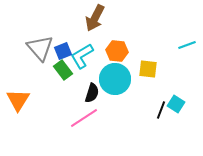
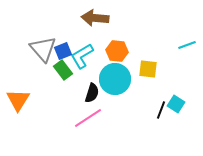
brown arrow: rotated 68 degrees clockwise
gray triangle: moved 3 px right, 1 px down
pink line: moved 4 px right
